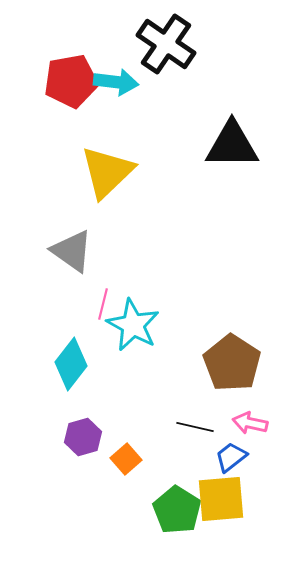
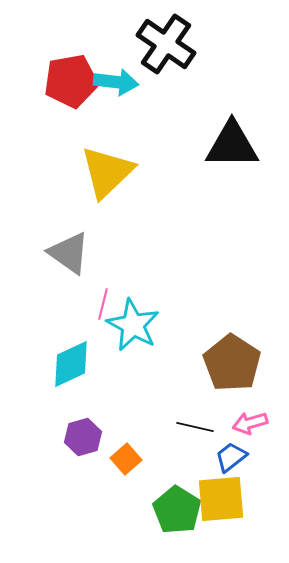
gray triangle: moved 3 px left, 2 px down
cyan diamond: rotated 27 degrees clockwise
pink arrow: rotated 28 degrees counterclockwise
